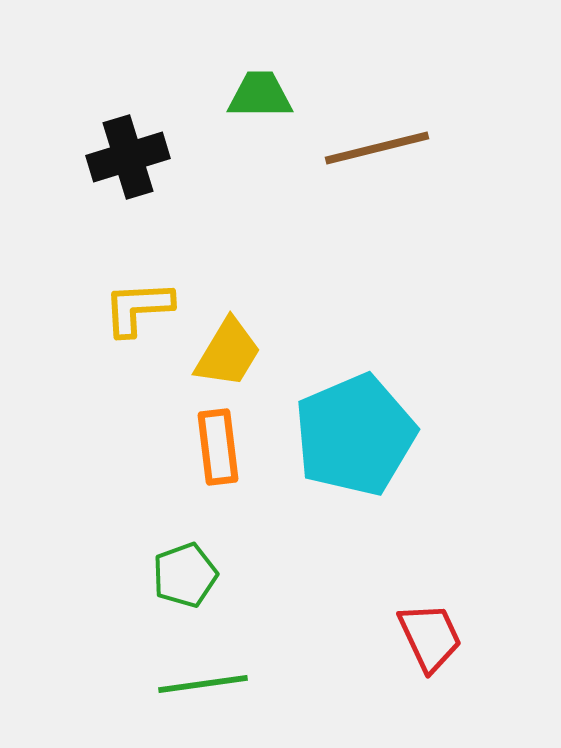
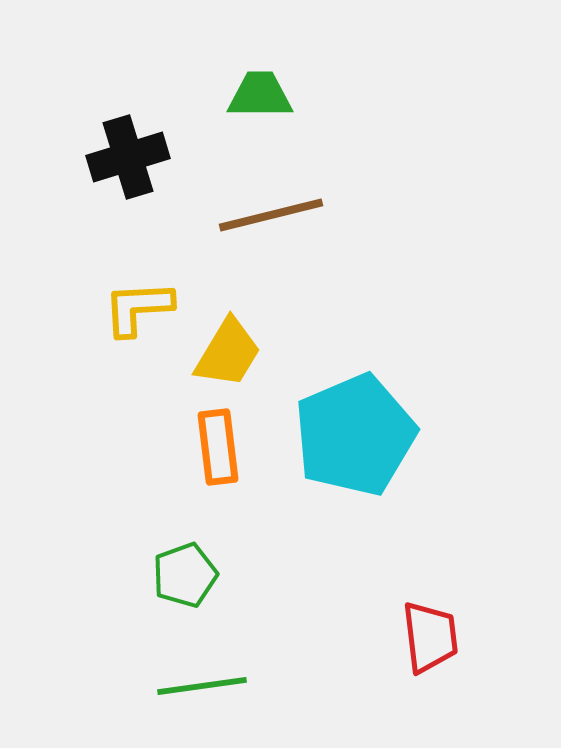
brown line: moved 106 px left, 67 px down
red trapezoid: rotated 18 degrees clockwise
green line: moved 1 px left, 2 px down
